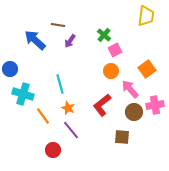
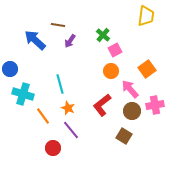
green cross: moved 1 px left
brown circle: moved 2 px left, 1 px up
brown square: moved 2 px right, 1 px up; rotated 28 degrees clockwise
red circle: moved 2 px up
